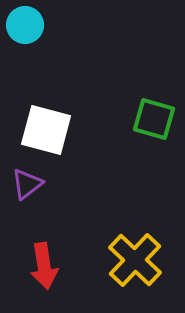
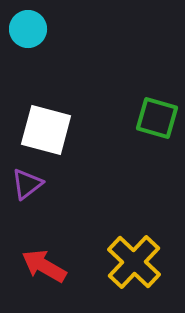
cyan circle: moved 3 px right, 4 px down
green square: moved 3 px right, 1 px up
yellow cross: moved 1 px left, 2 px down
red arrow: rotated 129 degrees clockwise
